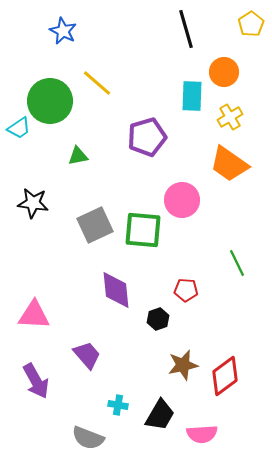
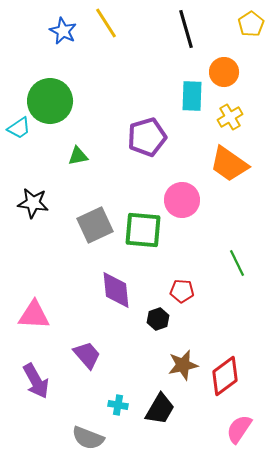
yellow line: moved 9 px right, 60 px up; rotated 16 degrees clockwise
red pentagon: moved 4 px left, 1 px down
black trapezoid: moved 6 px up
pink semicircle: moved 37 px right, 5 px up; rotated 128 degrees clockwise
